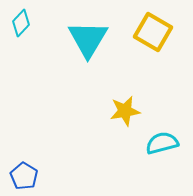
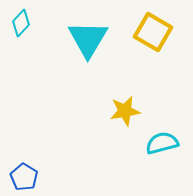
blue pentagon: moved 1 px down
